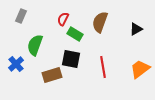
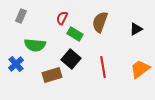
red semicircle: moved 1 px left, 1 px up
green semicircle: rotated 105 degrees counterclockwise
black square: rotated 30 degrees clockwise
